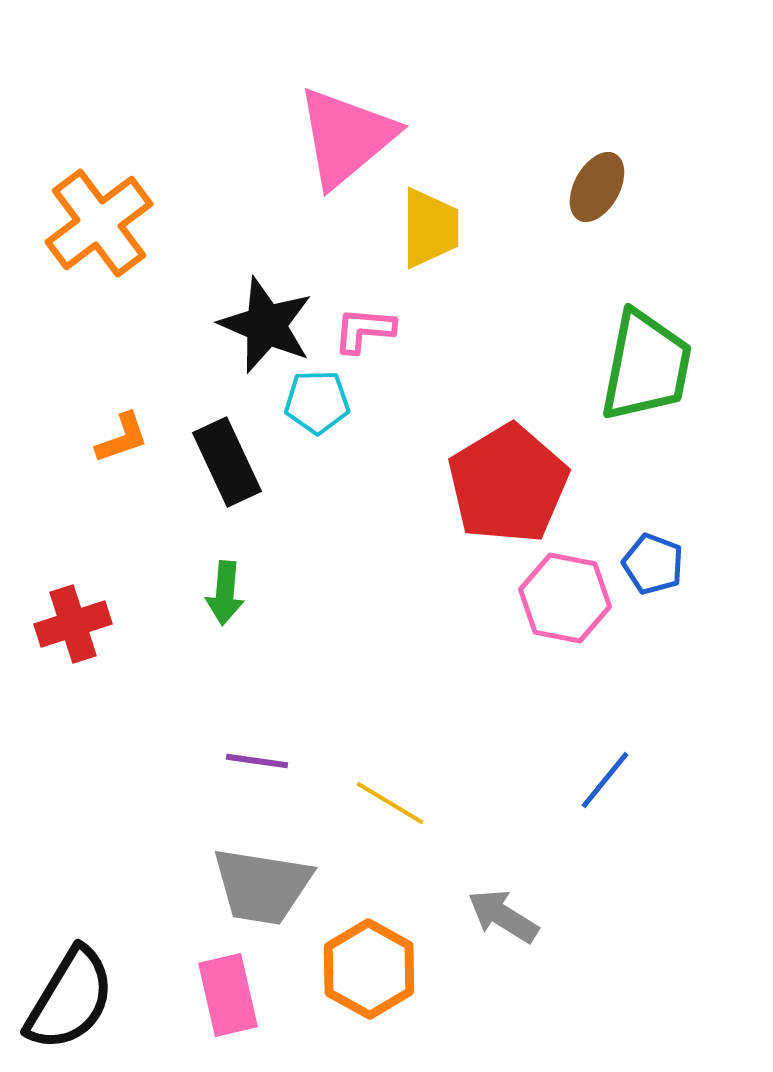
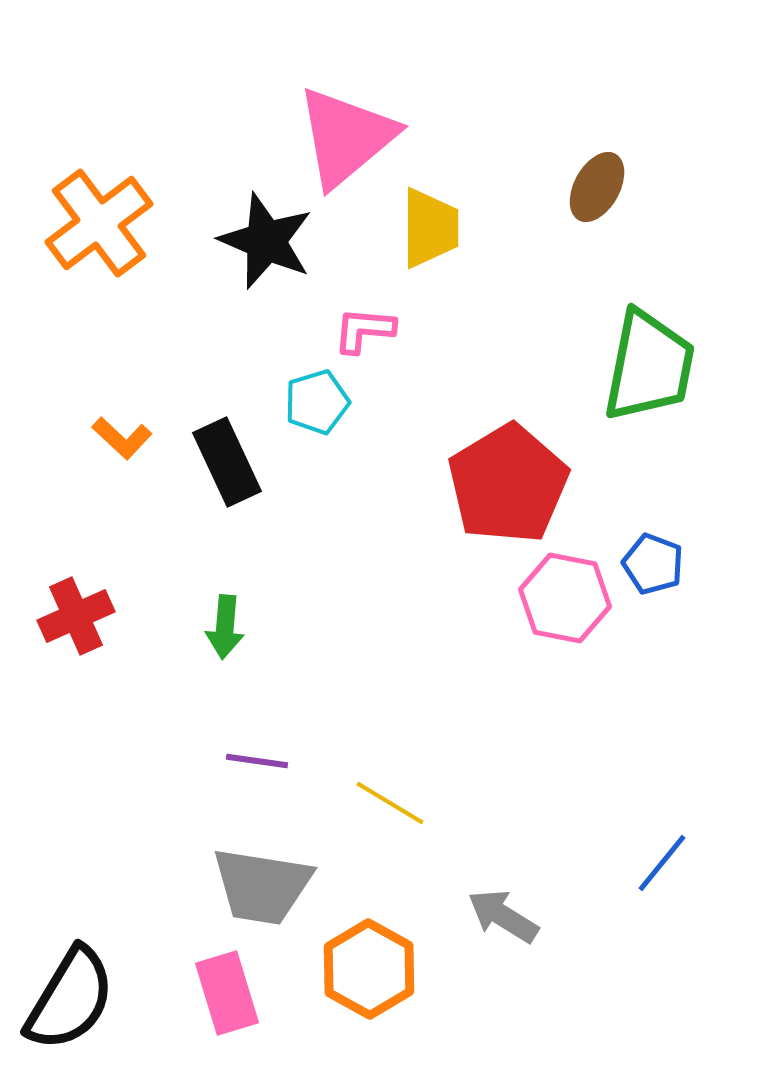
black star: moved 84 px up
green trapezoid: moved 3 px right
cyan pentagon: rotated 16 degrees counterclockwise
orange L-shape: rotated 62 degrees clockwise
green arrow: moved 34 px down
red cross: moved 3 px right, 8 px up; rotated 6 degrees counterclockwise
blue line: moved 57 px right, 83 px down
pink rectangle: moved 1 px left, 2 px up; rotated 4 degrees counterclockwise
